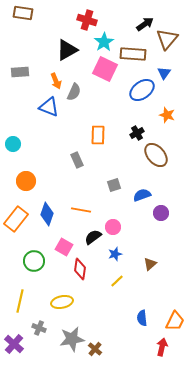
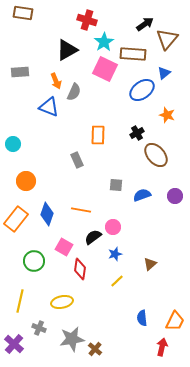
blue triangle at (164, 73): rotated 16 degrees clockwise
gray square at (114, 185): moved 2 px right; rotated 24 degrees clockwise
purple circle at (161, 213): moved 14 px right, 17 px up
